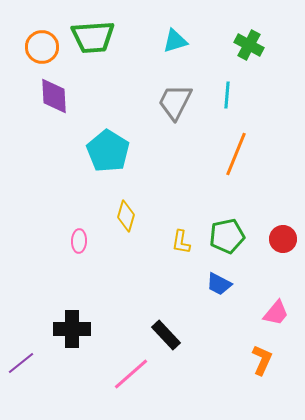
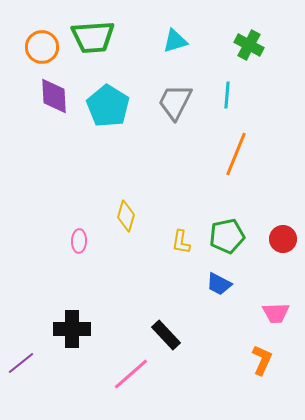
cyan pentagon: moved 45 px up
pink trapezoid: rotated 48 degrees clockwise
